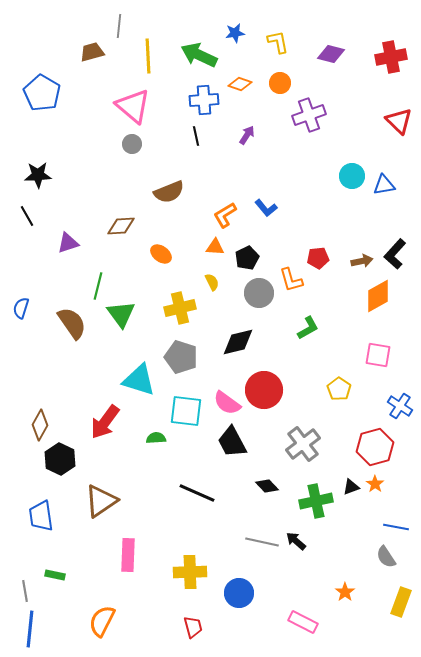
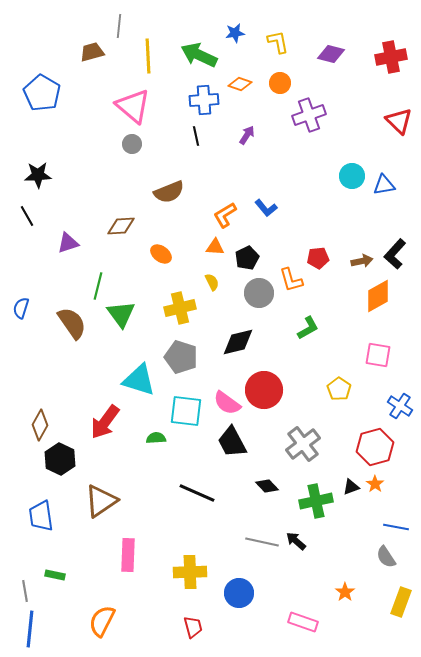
pink rectangle at (303, 622): rotated 8 degrees counterclockwise
